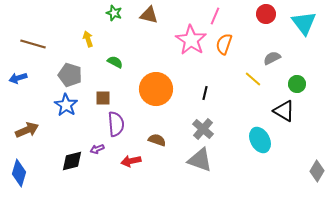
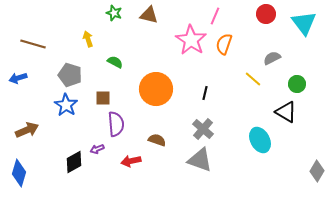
black triangle: moved 2 px right, 1 px down
black diamond: moved 2 px right, 1 px down; rotated 15 degrees counterclockwise
